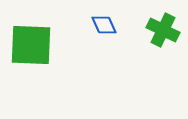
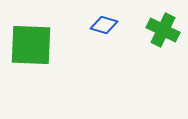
blue diamond: rotated 48 degrees counterclockwise
